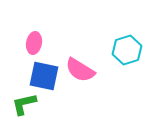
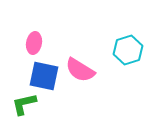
cyan hexagon: moved 1 px right
